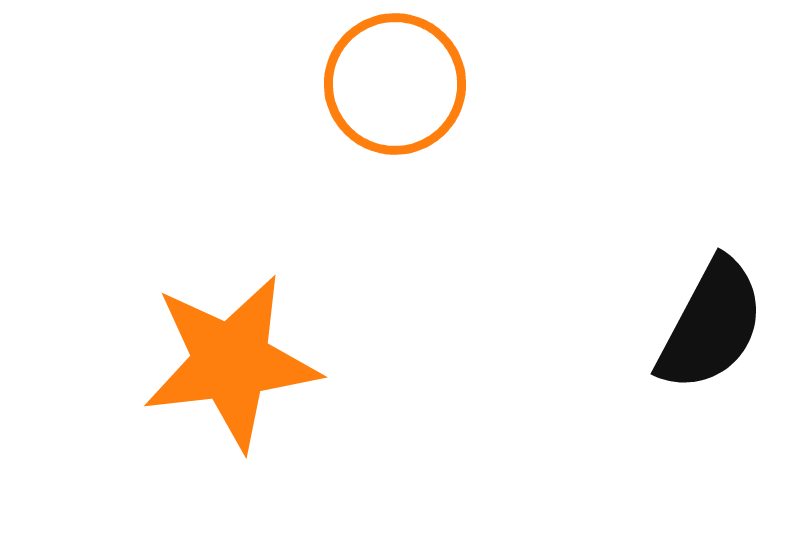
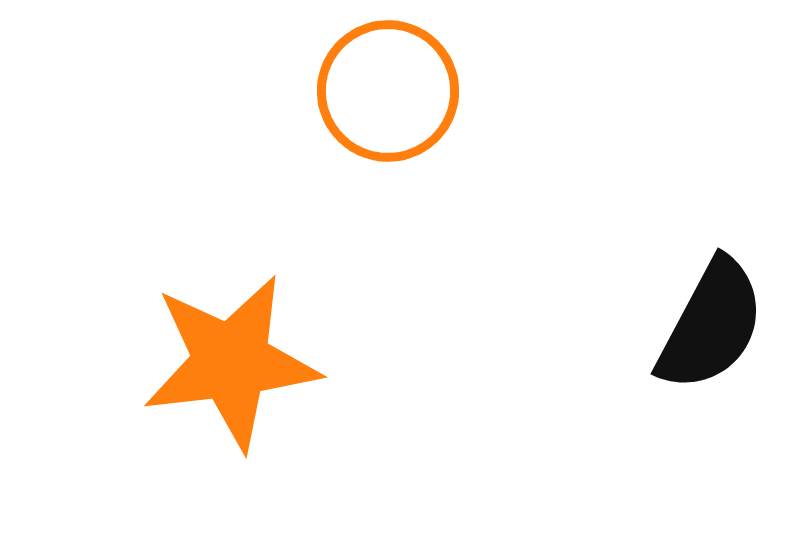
orange circle: moved 7 px left, 7 px down
